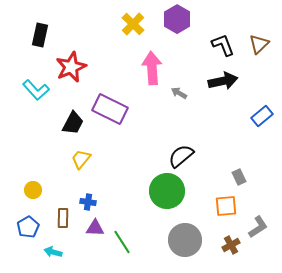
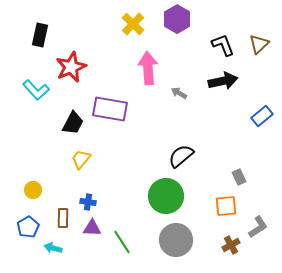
pink arrow: moved 4 px left
purple rectangle: rotated 16 degrees counterclockwise
green circle: moved 1 px left, 5 px down
purple triangle: moved 3 px left
gray circle: moved 9 px left
cyan arrow: moved 4 px up
